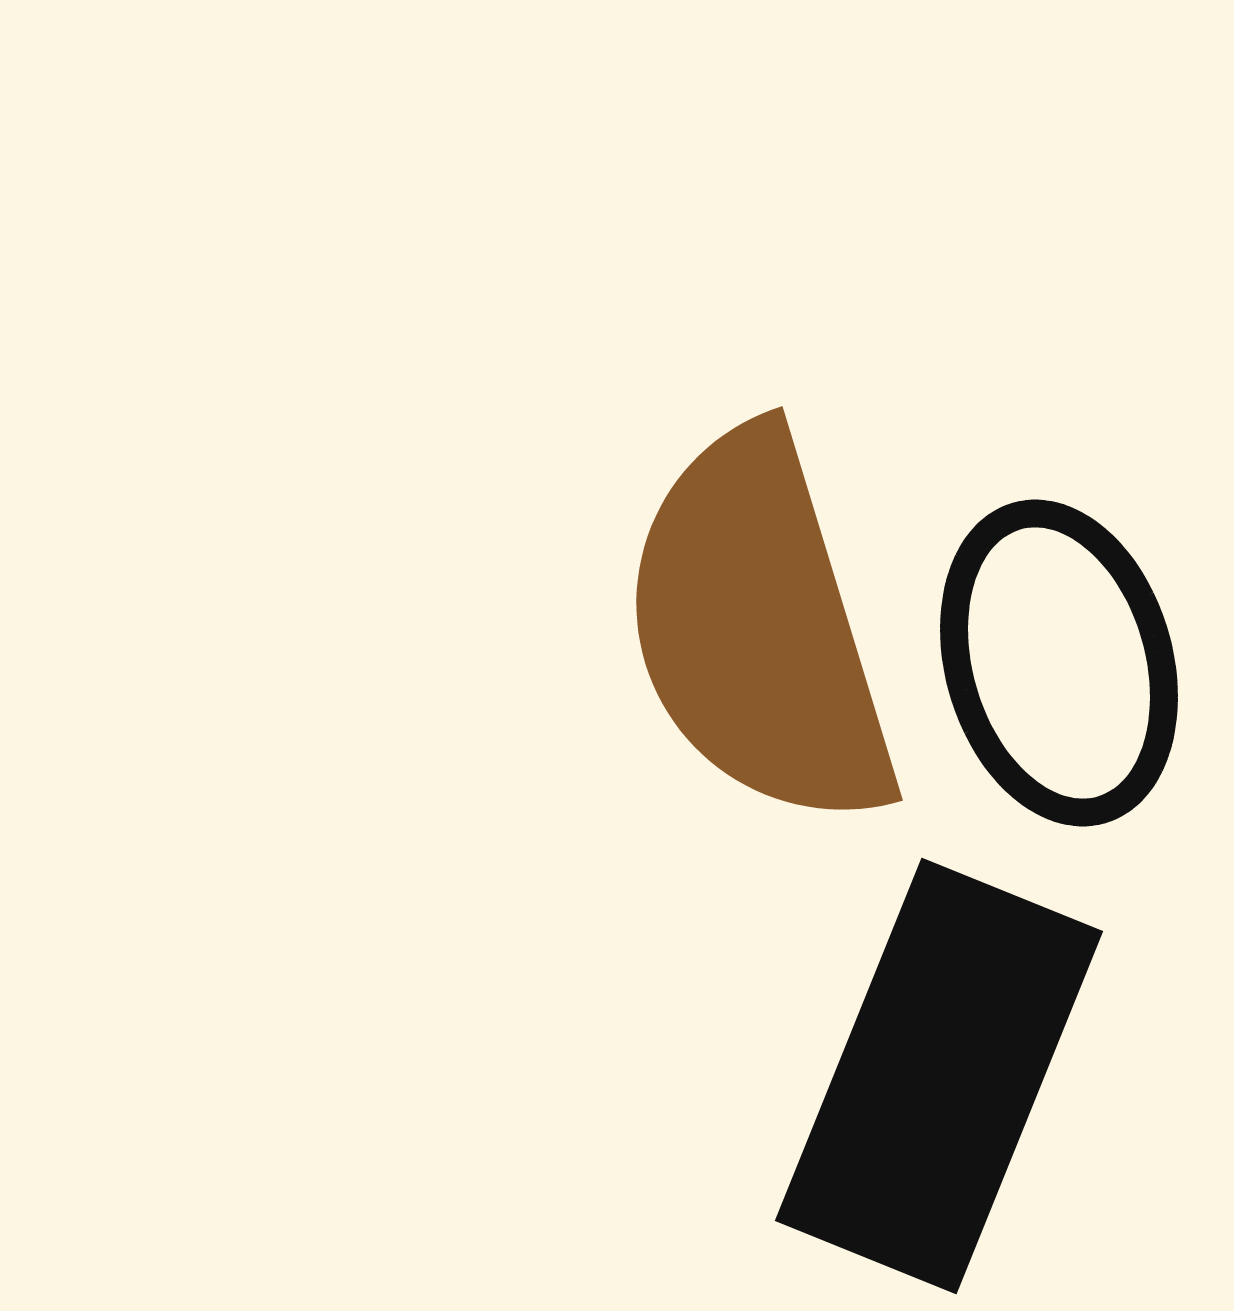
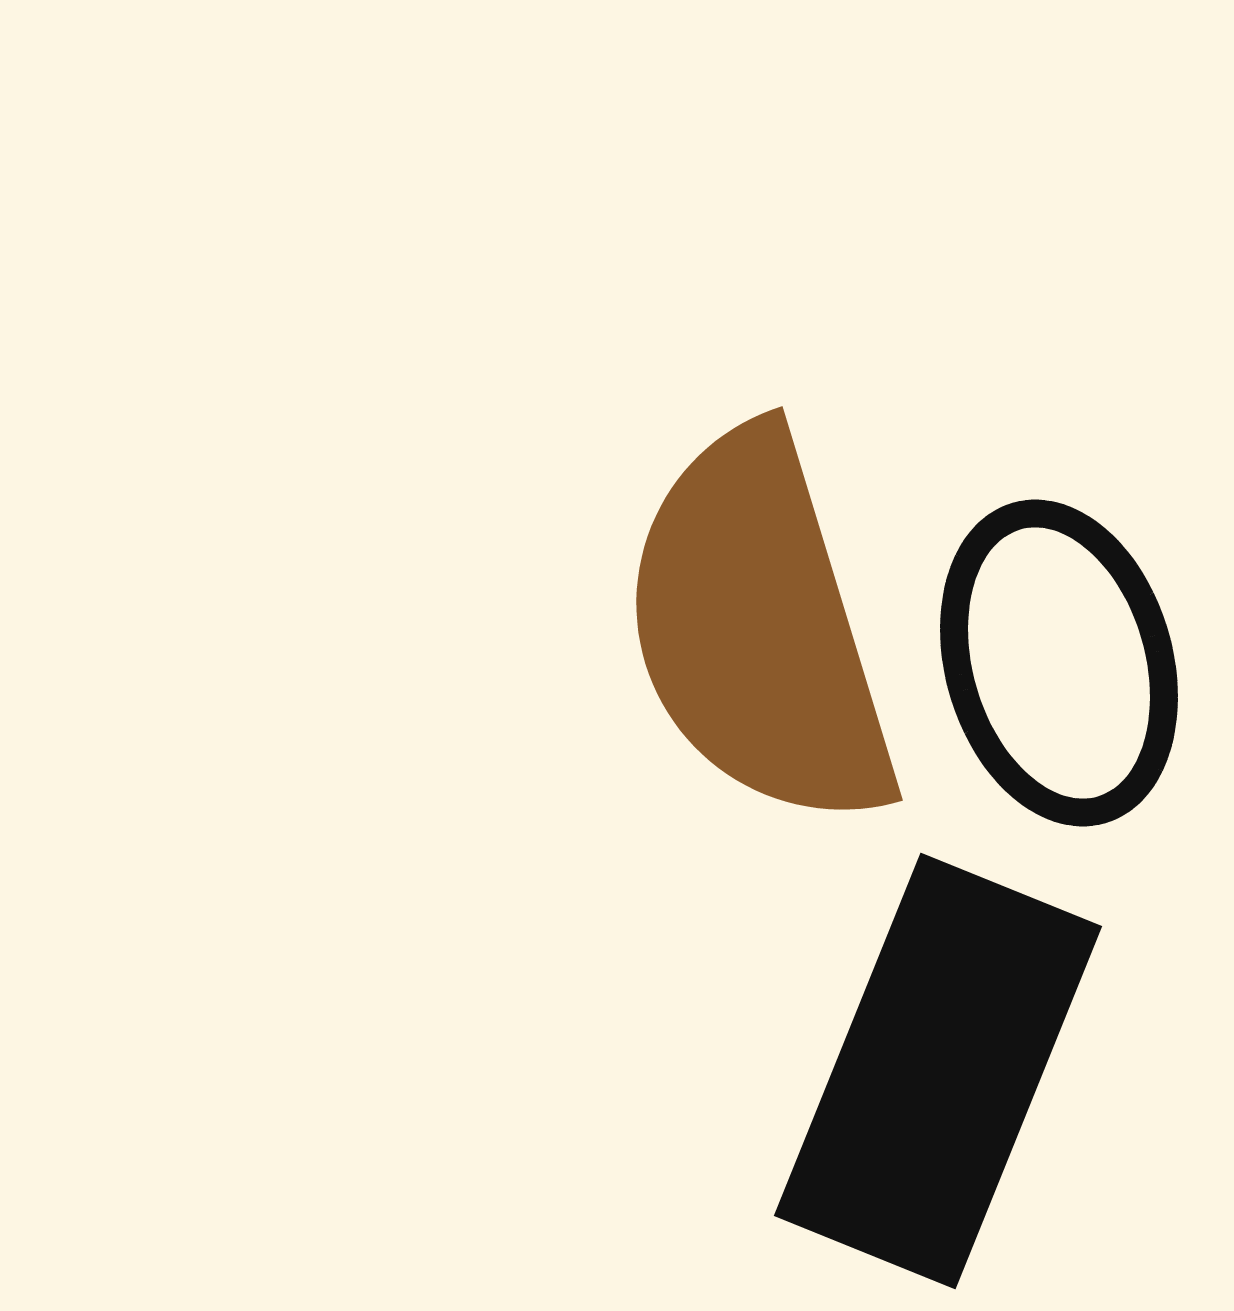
black rectangle: moved 1 px left, 5 px up
